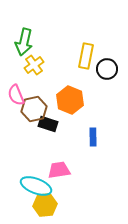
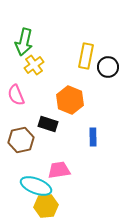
black circle: moved 1 px right, 2 px up
brown hexagon: moved 13 px left, 31 px down
yellow hexagon: moved 1 px right, 1 px down
